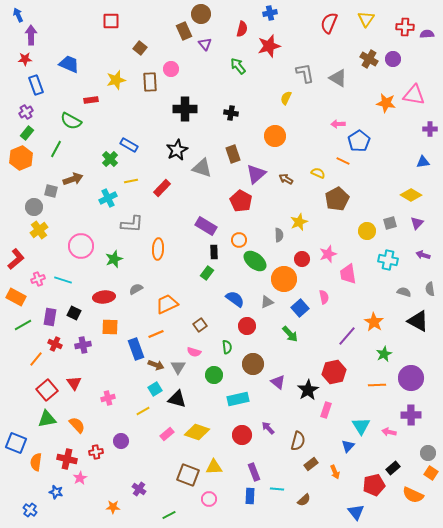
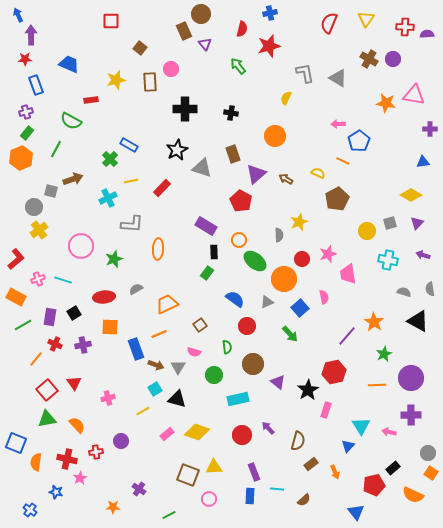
purple cross at (26, 112): rotated 16 degrees clockwise
black square at (74, 313): rotated 32 degrees clockwise
orange line at (156, 334): moved 3 px right
